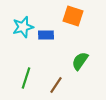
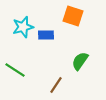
green line: moved 11 px left, 8 px up; rotated 75 degrees counterclockwise
